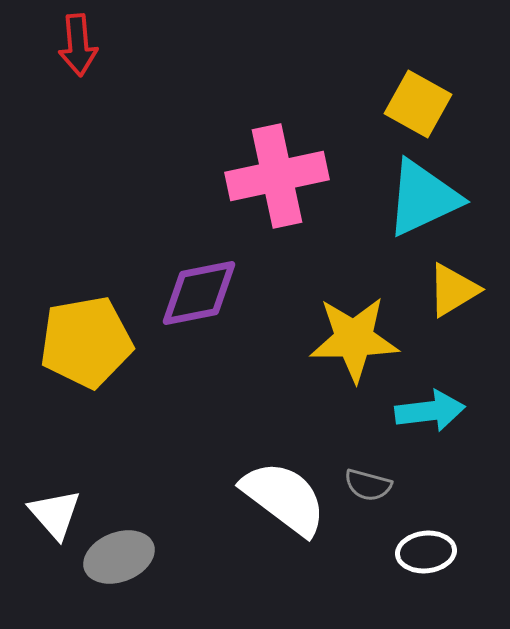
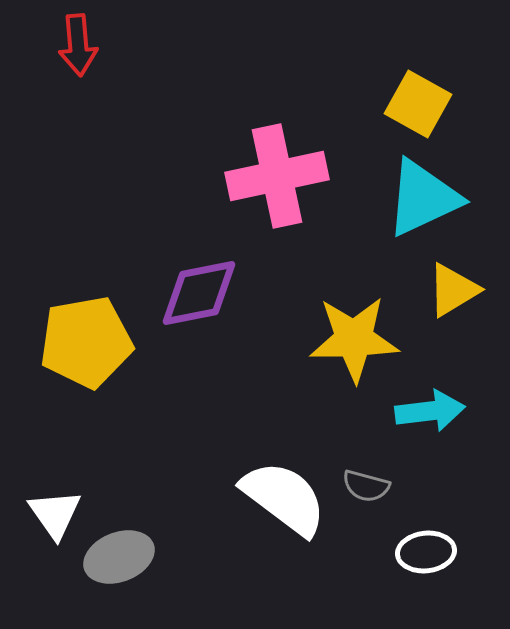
gray semicircle: moved 2 px left, 1 px down
white triangle: rotated 6 degrees clockwise
